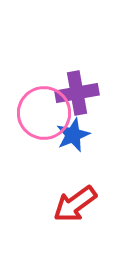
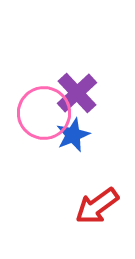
purple cross: rotated 33 degrees counterclockwise
red arrow: moved 22 px right, 2 px down
